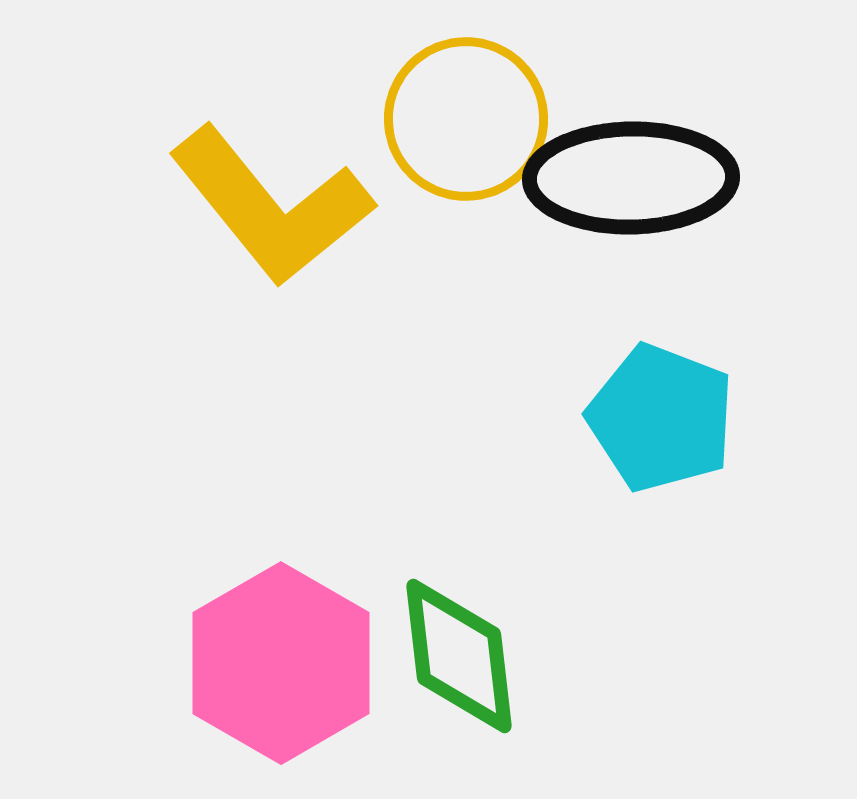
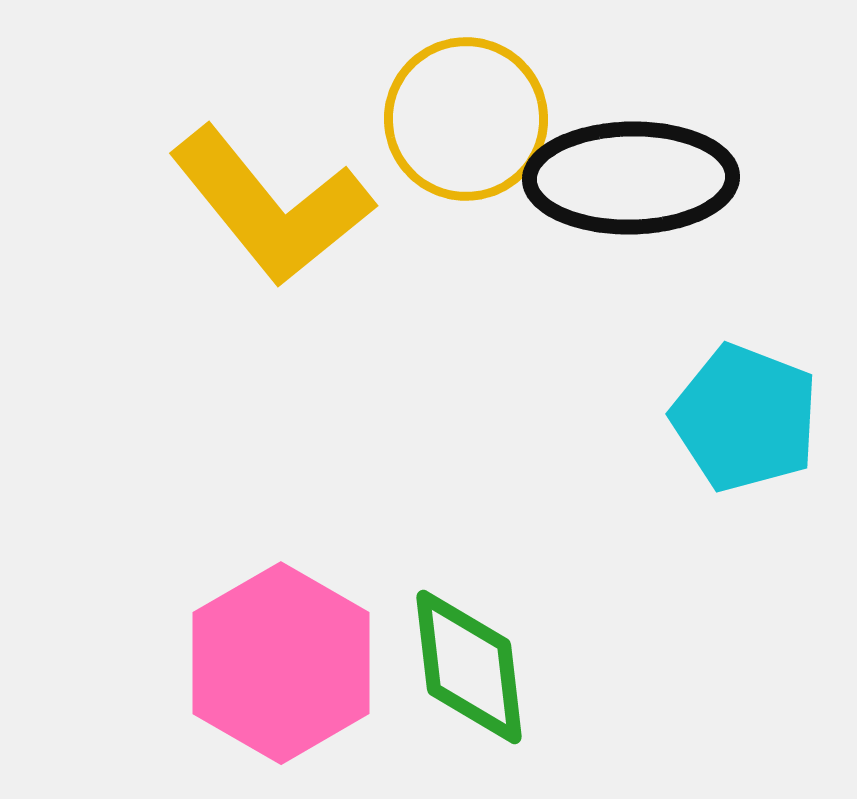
cyan pentagon: moved 84 px right
green diamond: moved 10 px right, 11 px down
